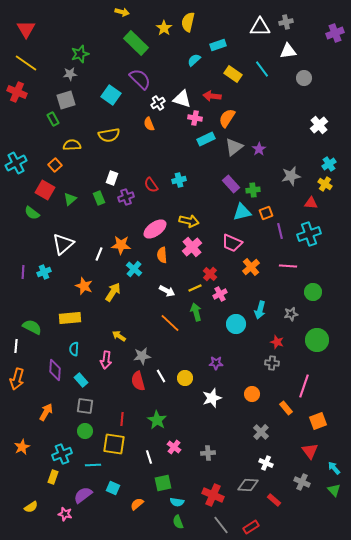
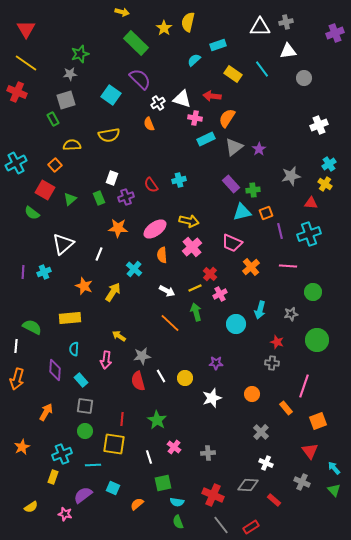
white cross at (319, 125): rotated 18 degrees clockwise
orange star at (121, 245): moved 3 px left, 17 px up
